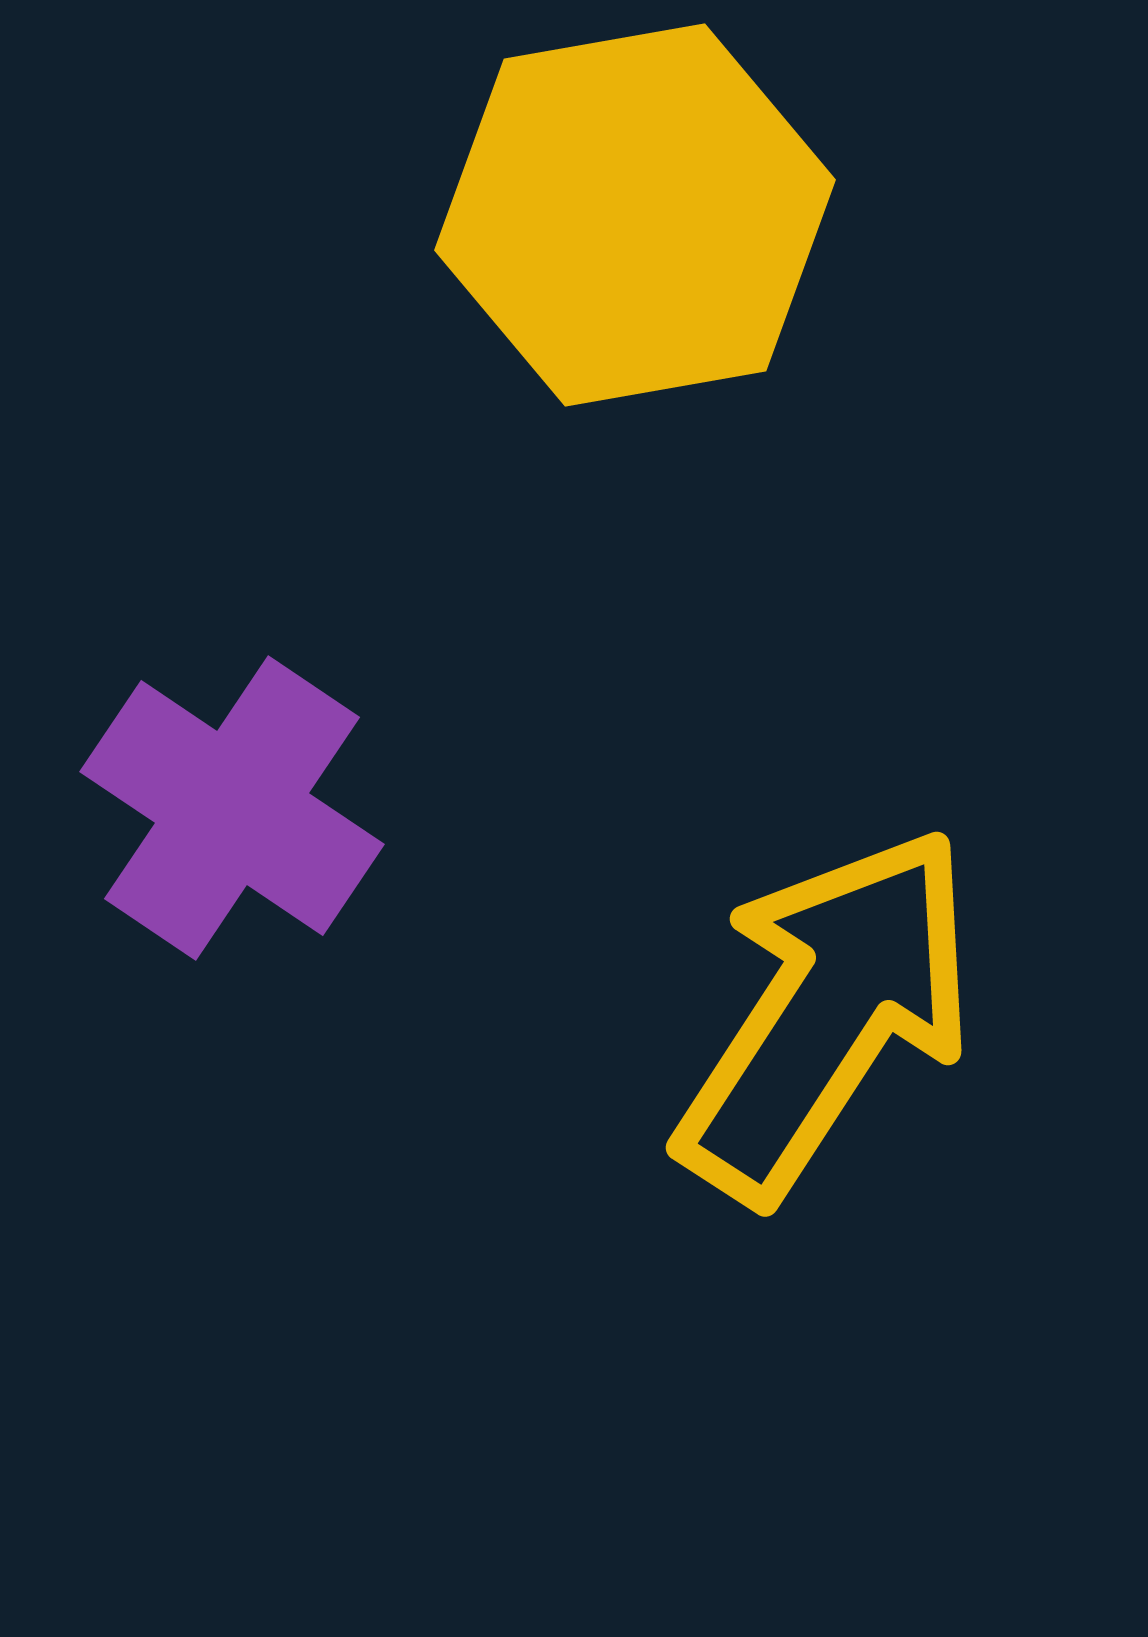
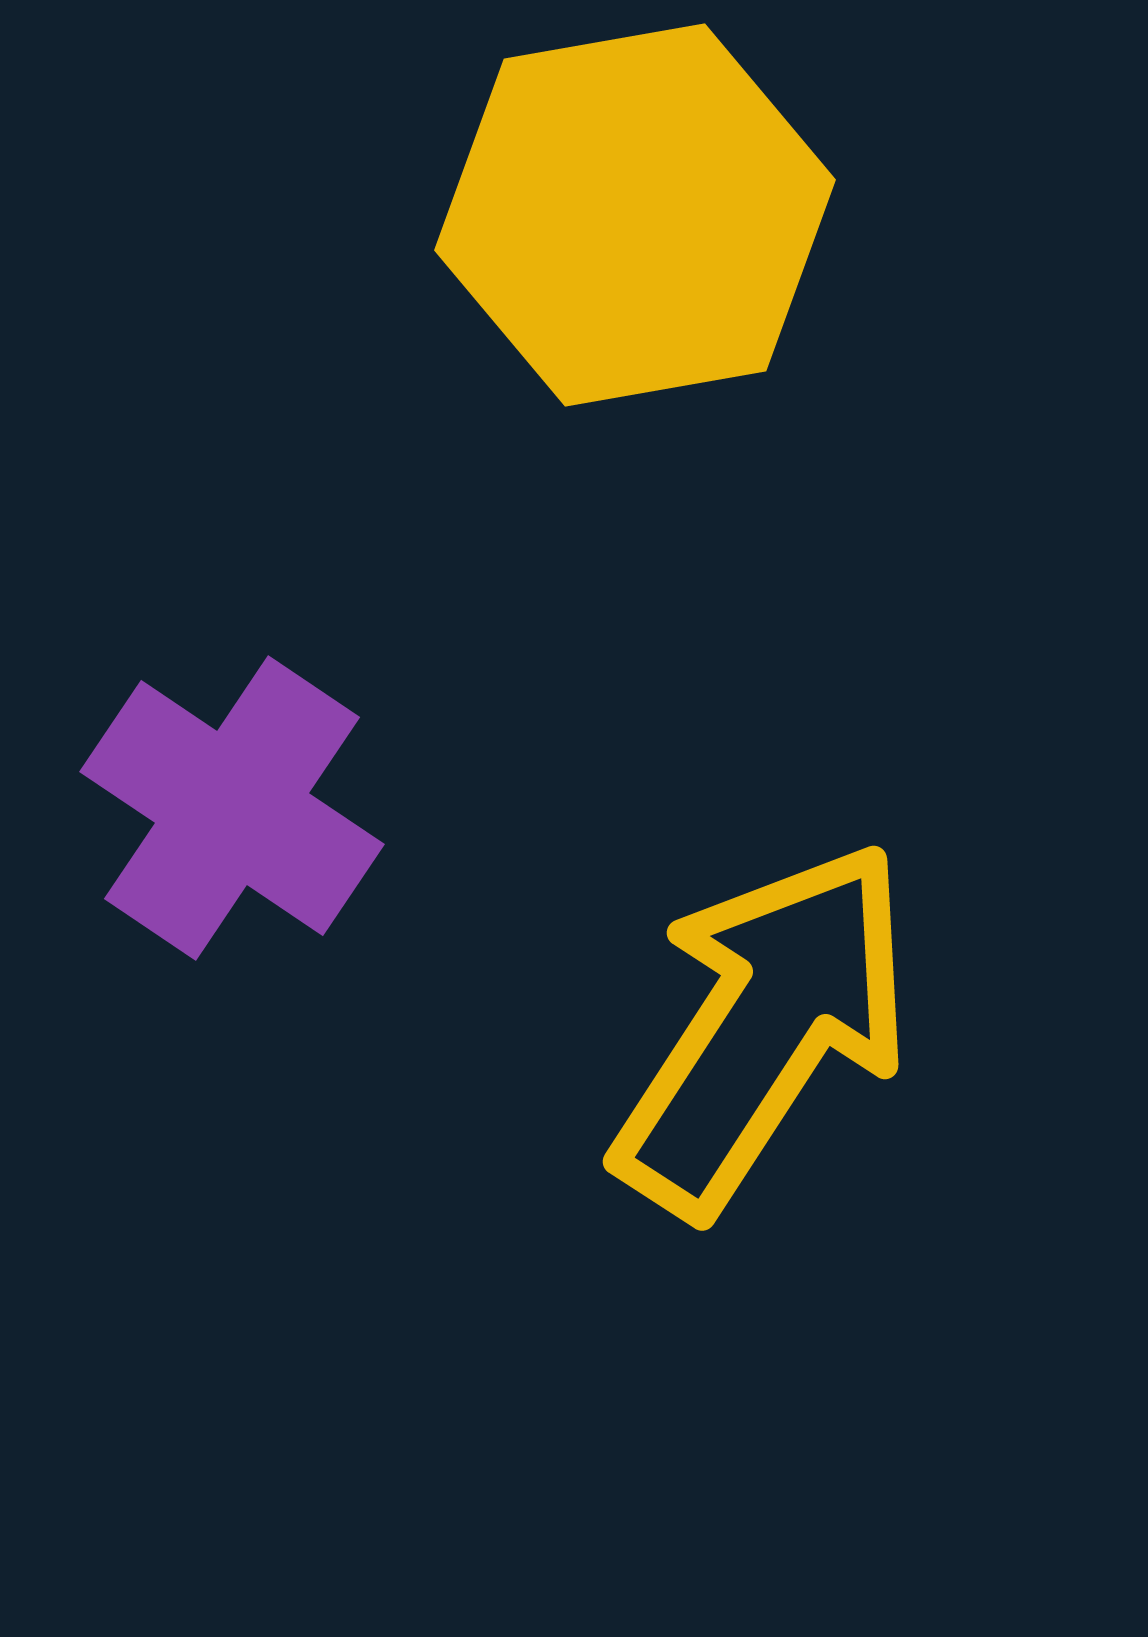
yellow arrow: moved 63 px left, 14 px down
